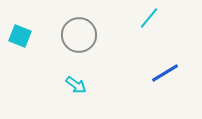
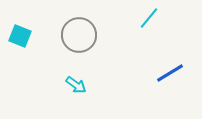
blue line: moved 5 px right
